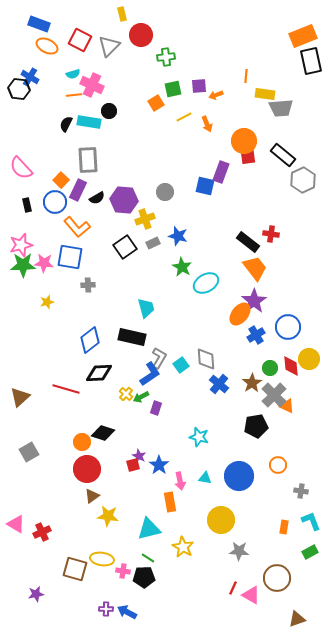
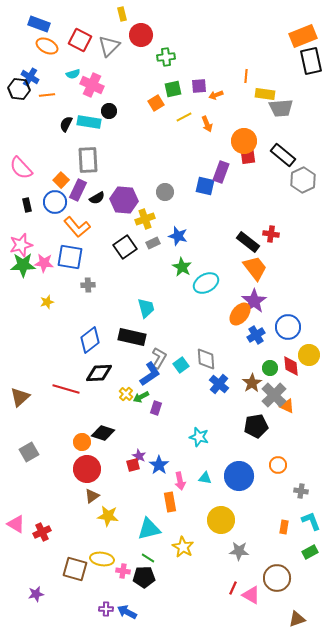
orange line at (74, 95): moved 27 px left
yellow circle at (309, 359): moved 4 px up
